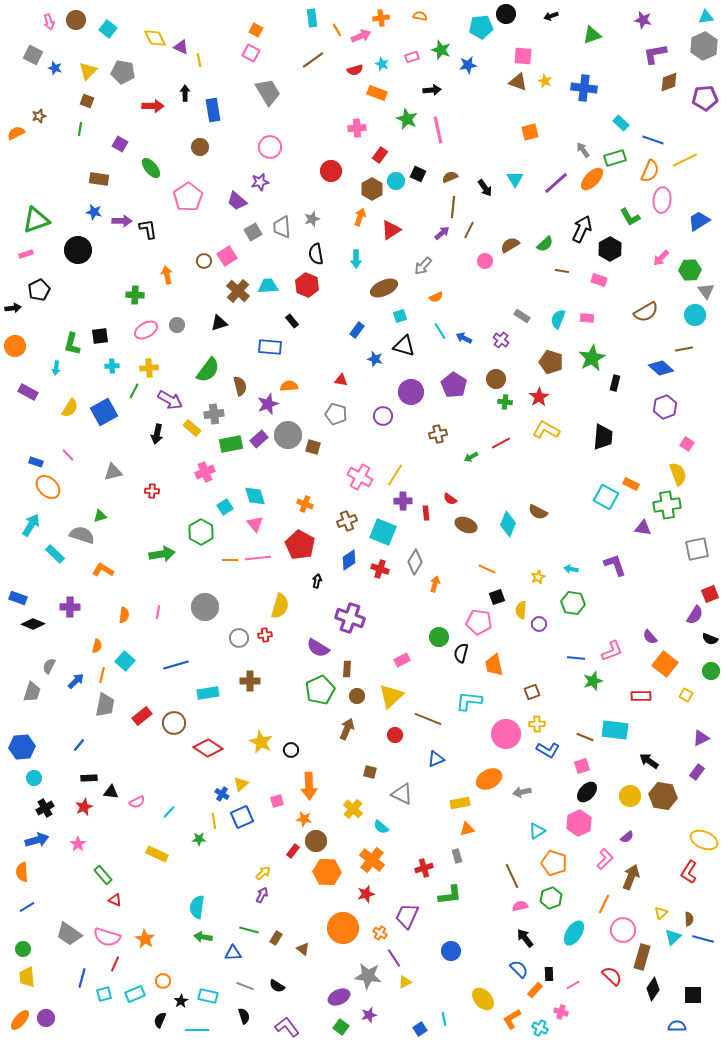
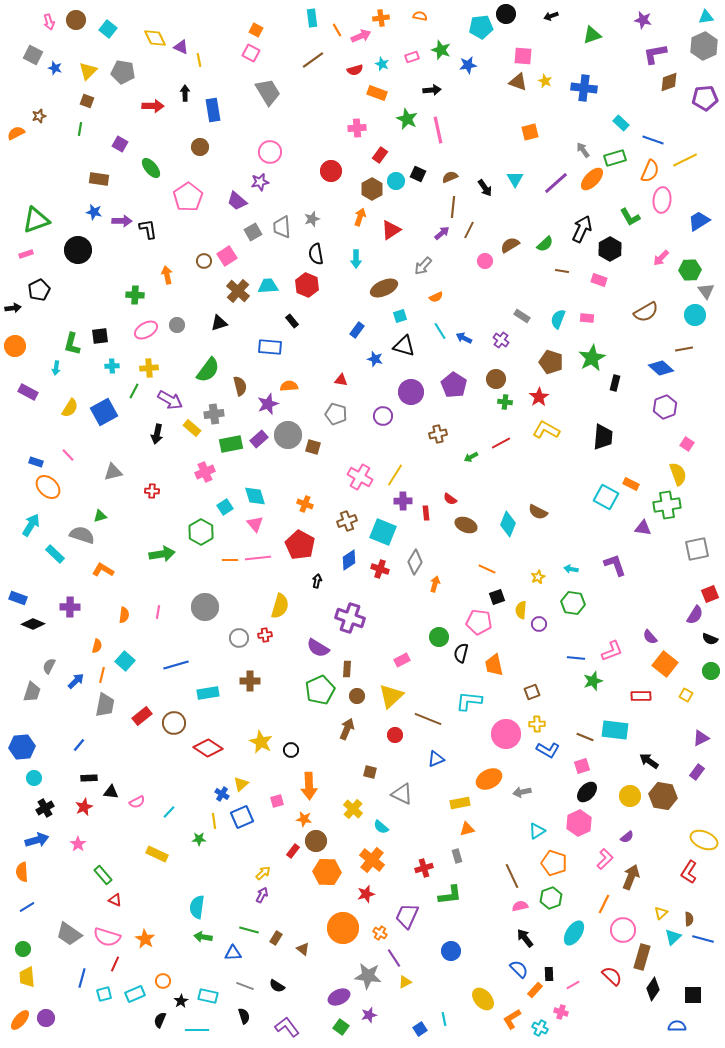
pink circle at (270, 147): moved 5 px down
